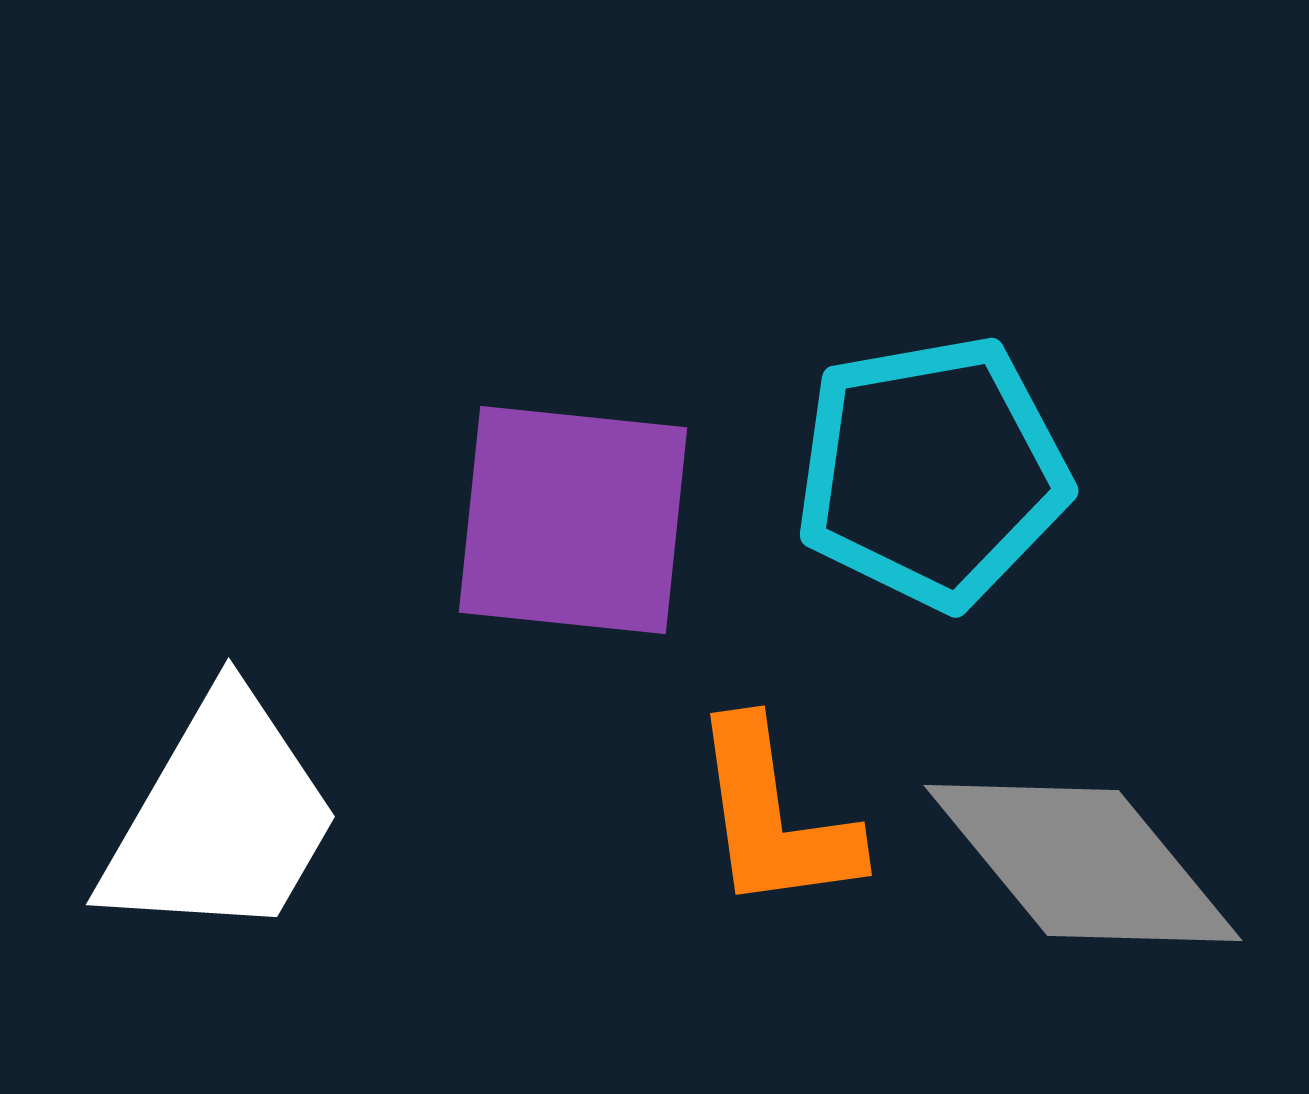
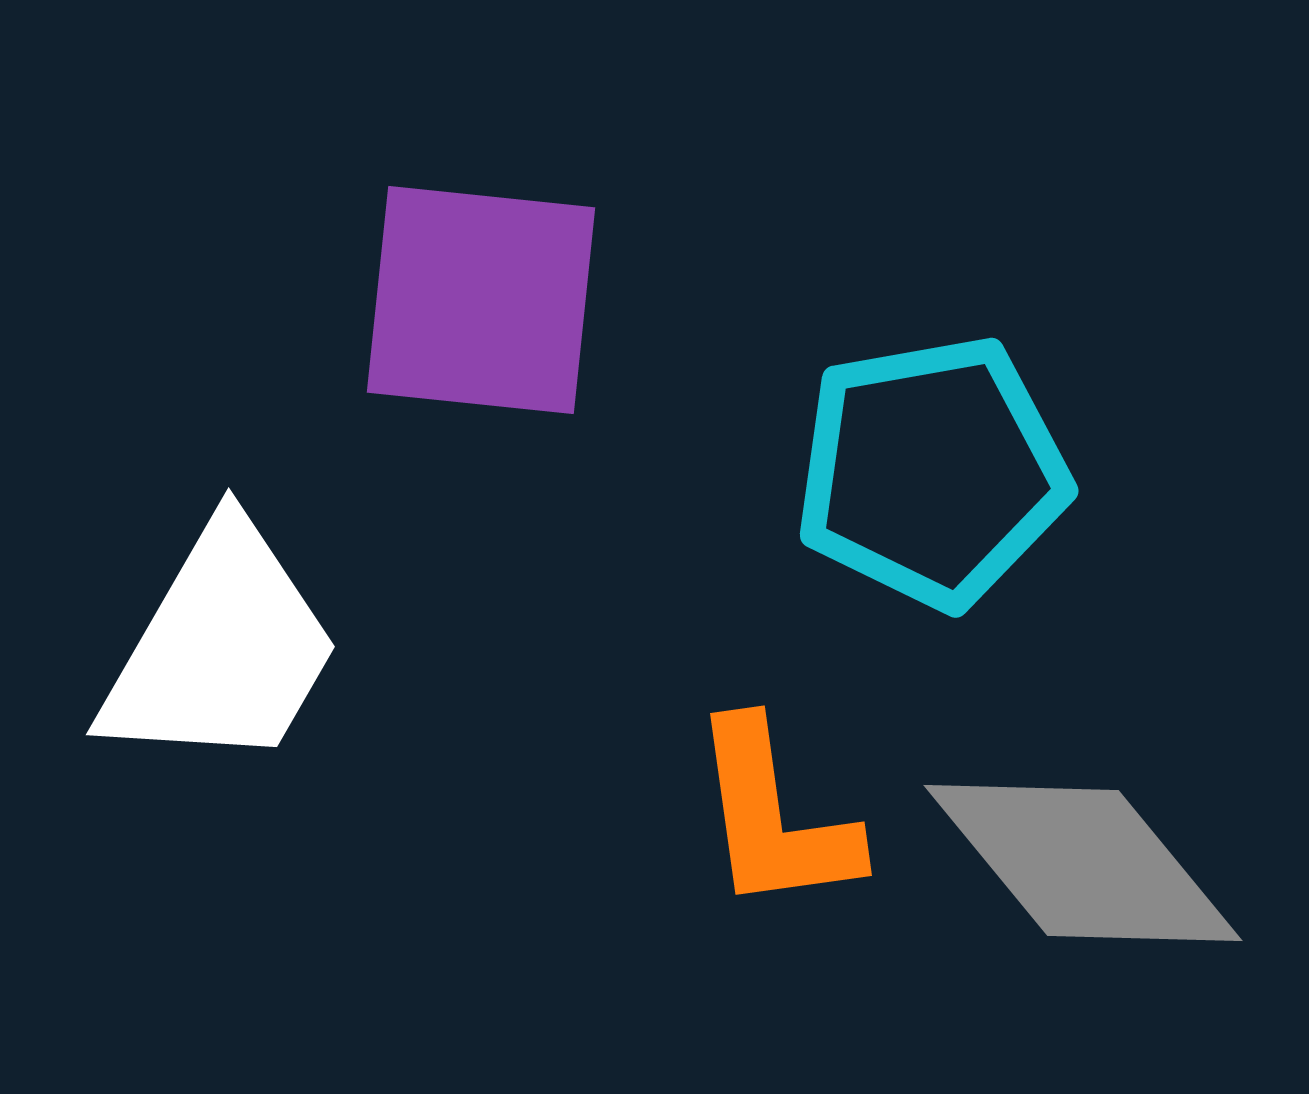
purple square: moved 92 px left, 220 px up
white trapezoid: moved 170 px up
